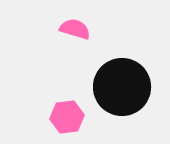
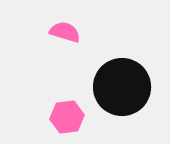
pink semicircle: moved 10 px left, 3 px down
